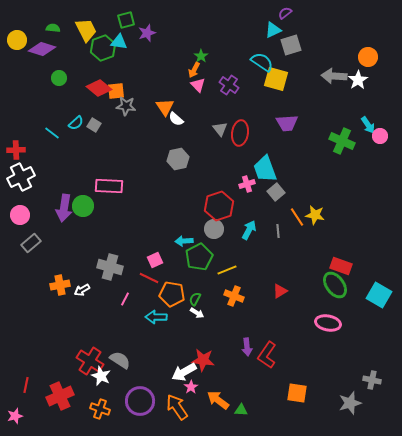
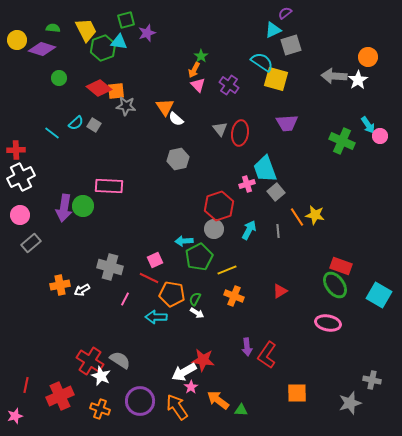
orange square at (297, 393): rotated 10 degrees counterclockwise
